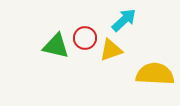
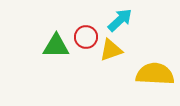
cyan arrow: moved 4 px left
red circle: moved 1 px right, 1 px up
green triangle: rotated 12 degrees counterclockwise
